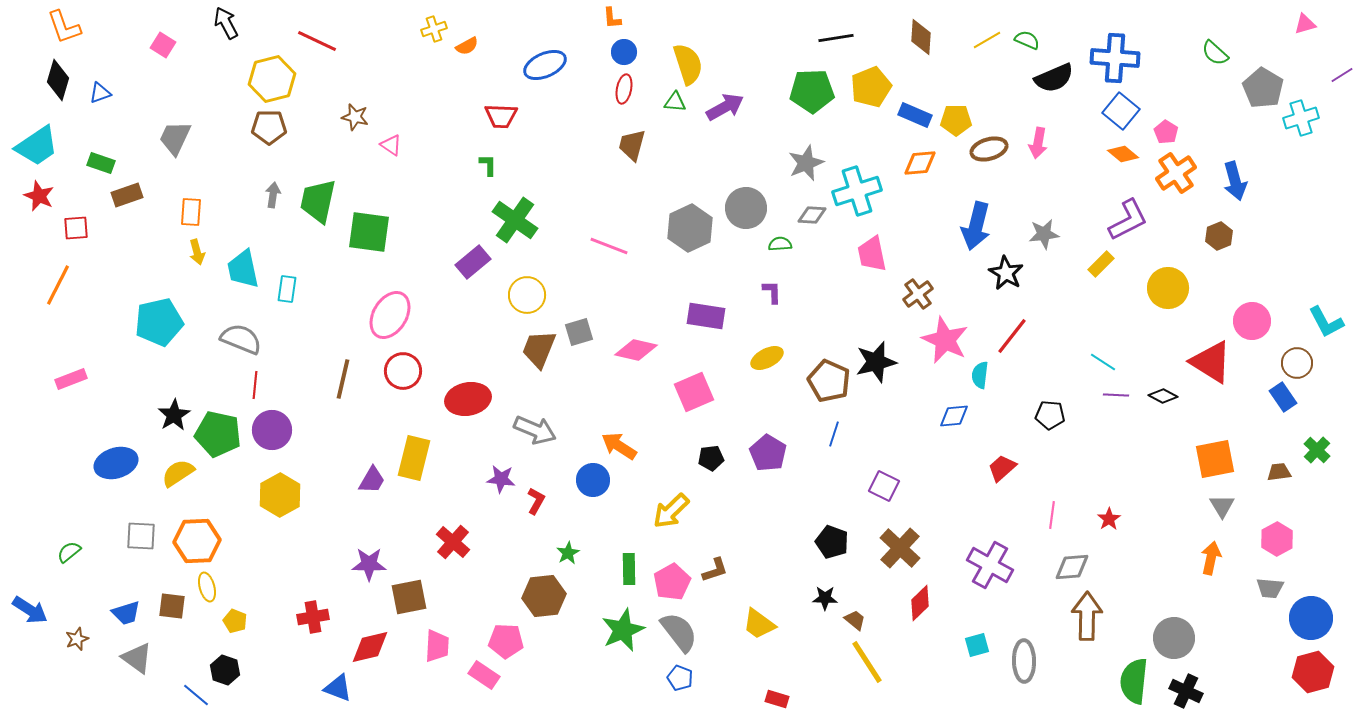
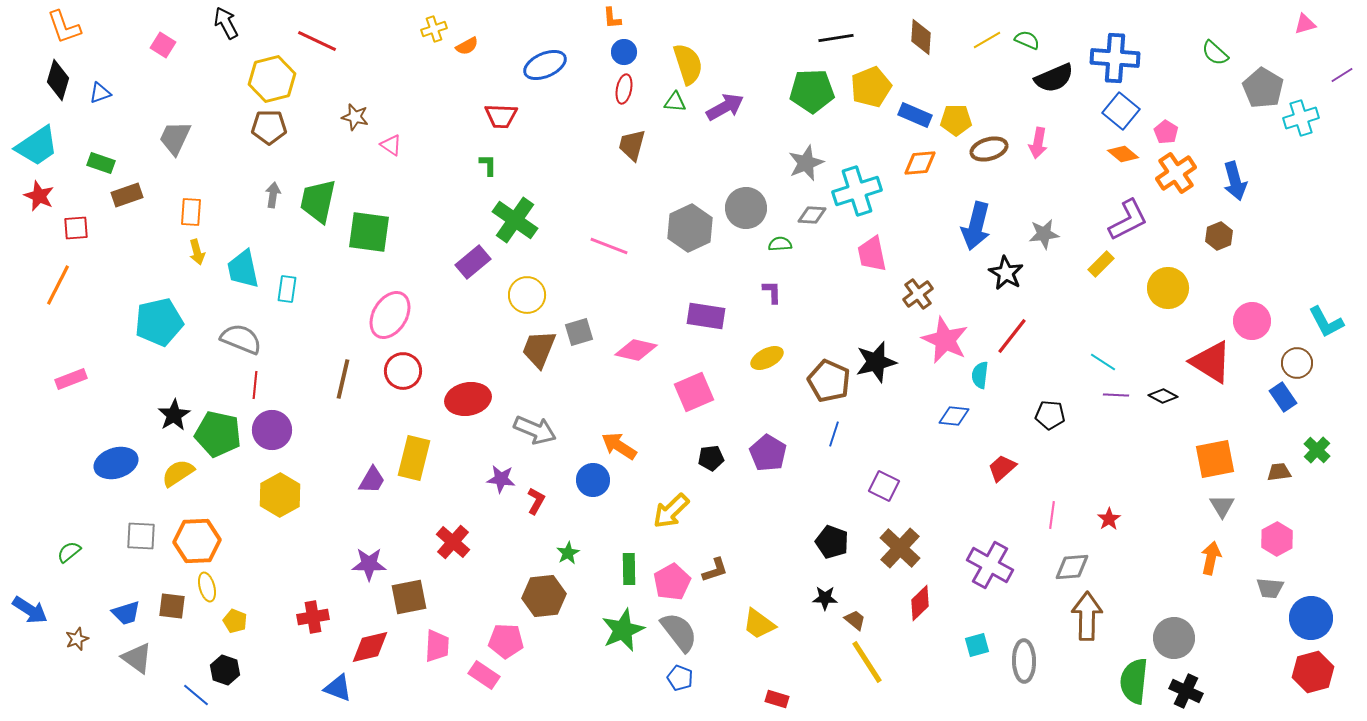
blue diamond at (954, 416): rotated 12 degrees clockwise
